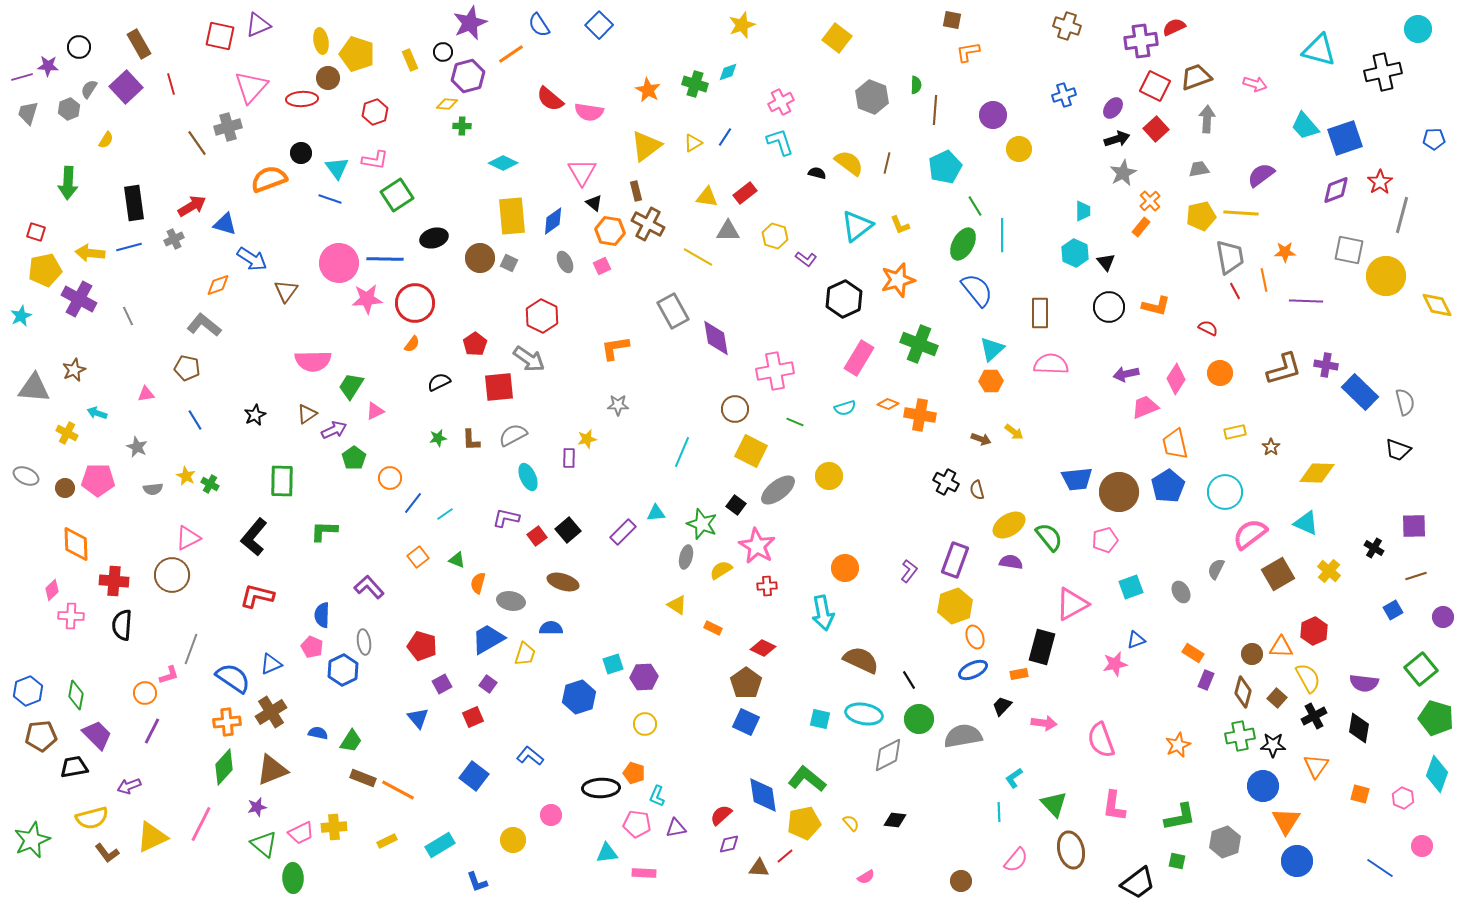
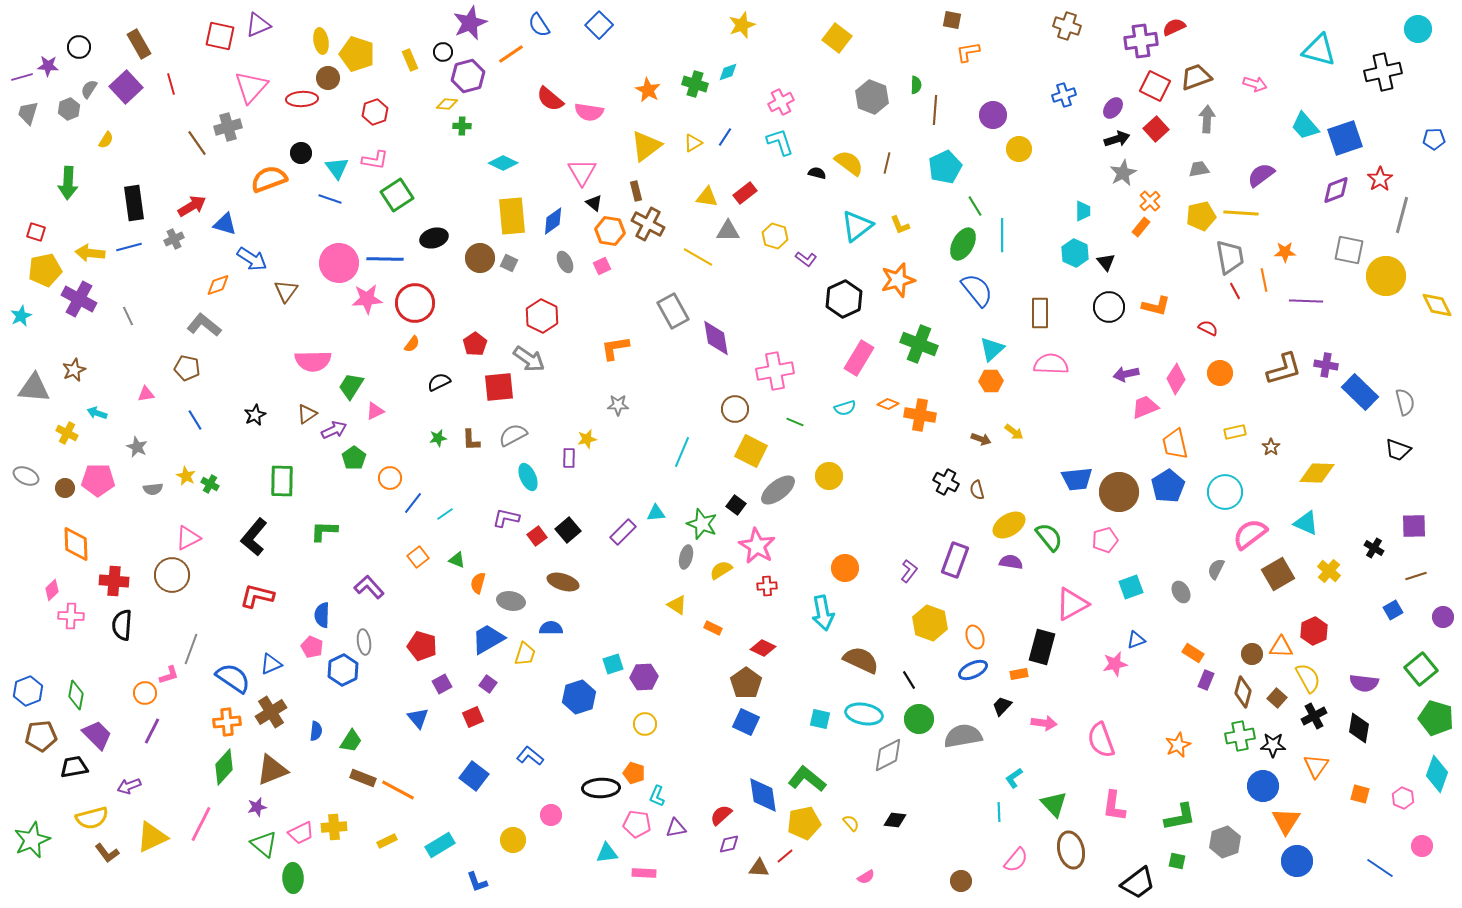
red star at (1380, 182): moved 3 px up
yellow hexagon at (955, 606): moved 25 px left, 17 px down; rotated 20 degrees counterclockwise
blue semicircle at (318, 733): moved 2 px left, 2 px up; rotated 84 degrees clockwise
